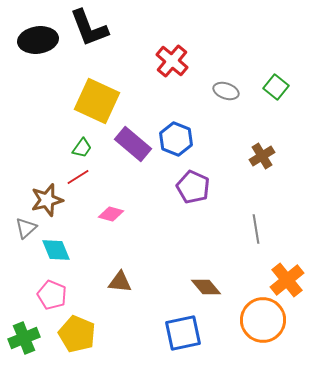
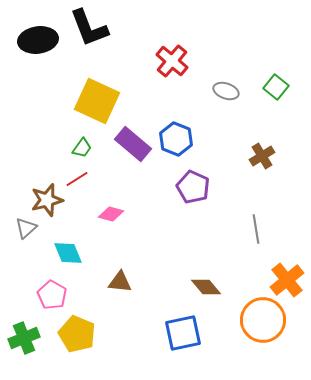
red line: moved 1 px left, 2 px down
cyan diamond: moved 12 px right, 3 px down
pink pentagon: rotated 8 degrees clockwise
